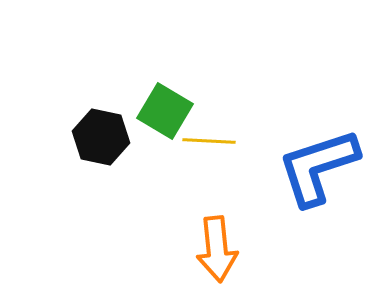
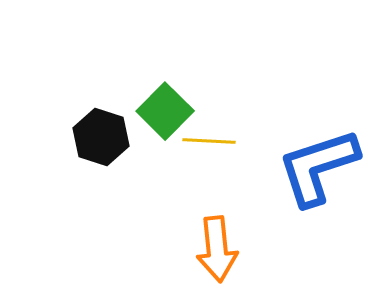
green square: rotated 14 degrees clockwise
black hexagon: rotated 6 degrees clockwise
